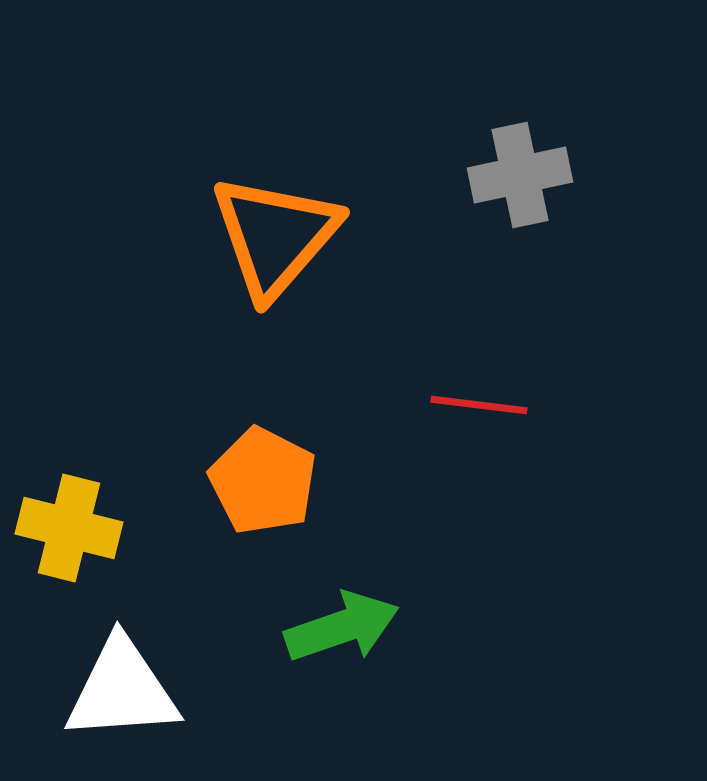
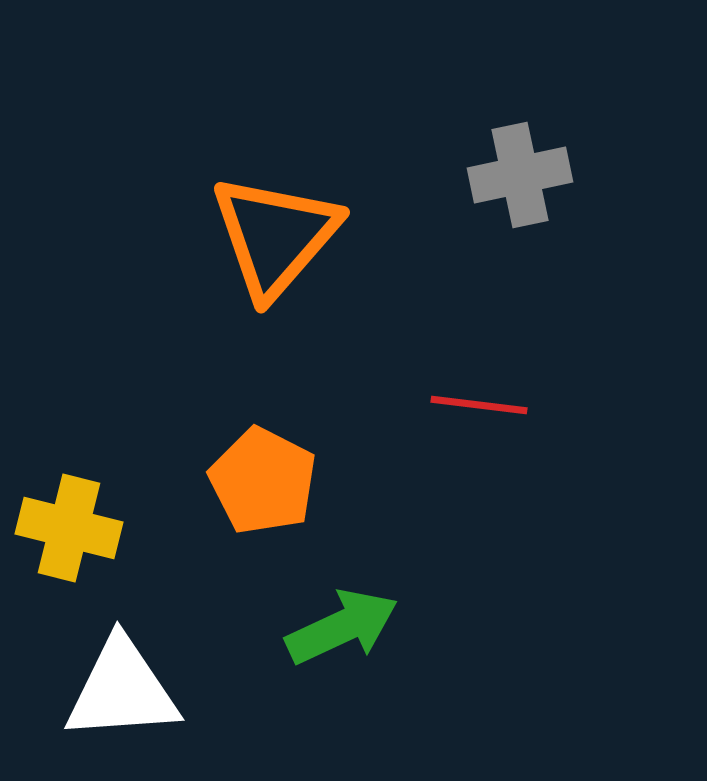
green arrow: rotated 6 degrees counterclockwise
